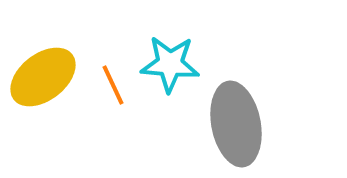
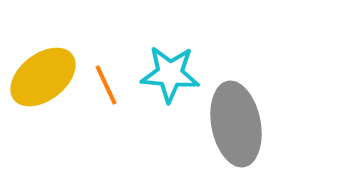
cyan star: moved 10 px down
orange line: moved 7 px left
